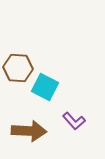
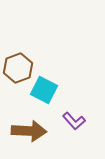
brown hexagon: rotated 24 degrees counterclockwise
cyan square: moved 1 px left, 3 px down
